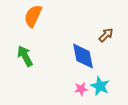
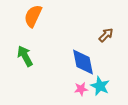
blue diamond: moved 6 px down
